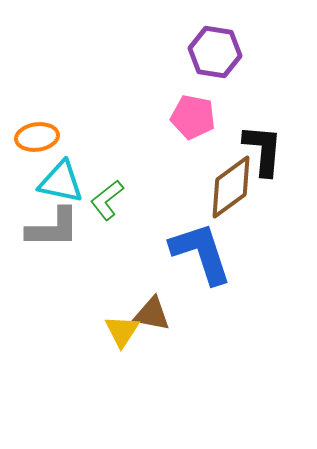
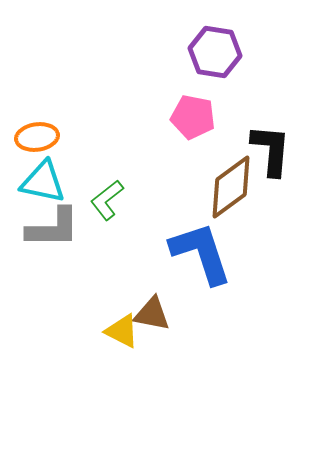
black L-shape: moved 8 px right
cyan triangle: moved 18 px left
yellow triangle: rotated 36 degrees counterclockwise
